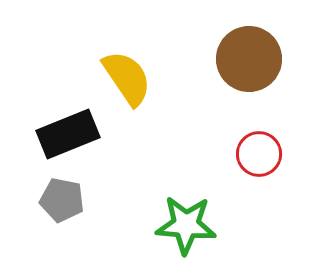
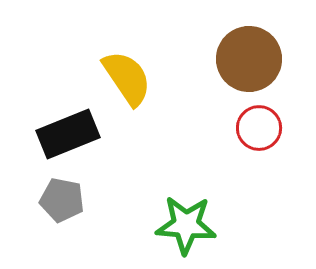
red circle: moved 26 px up
